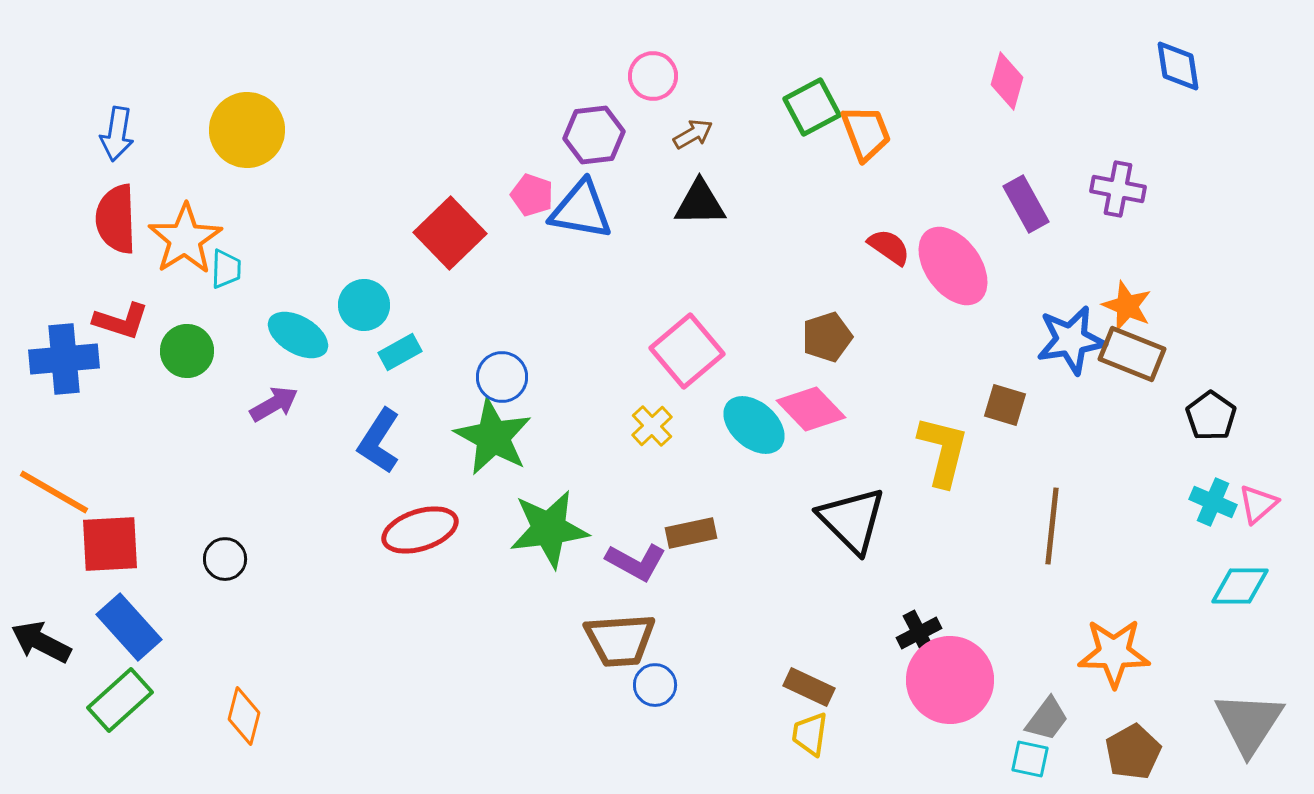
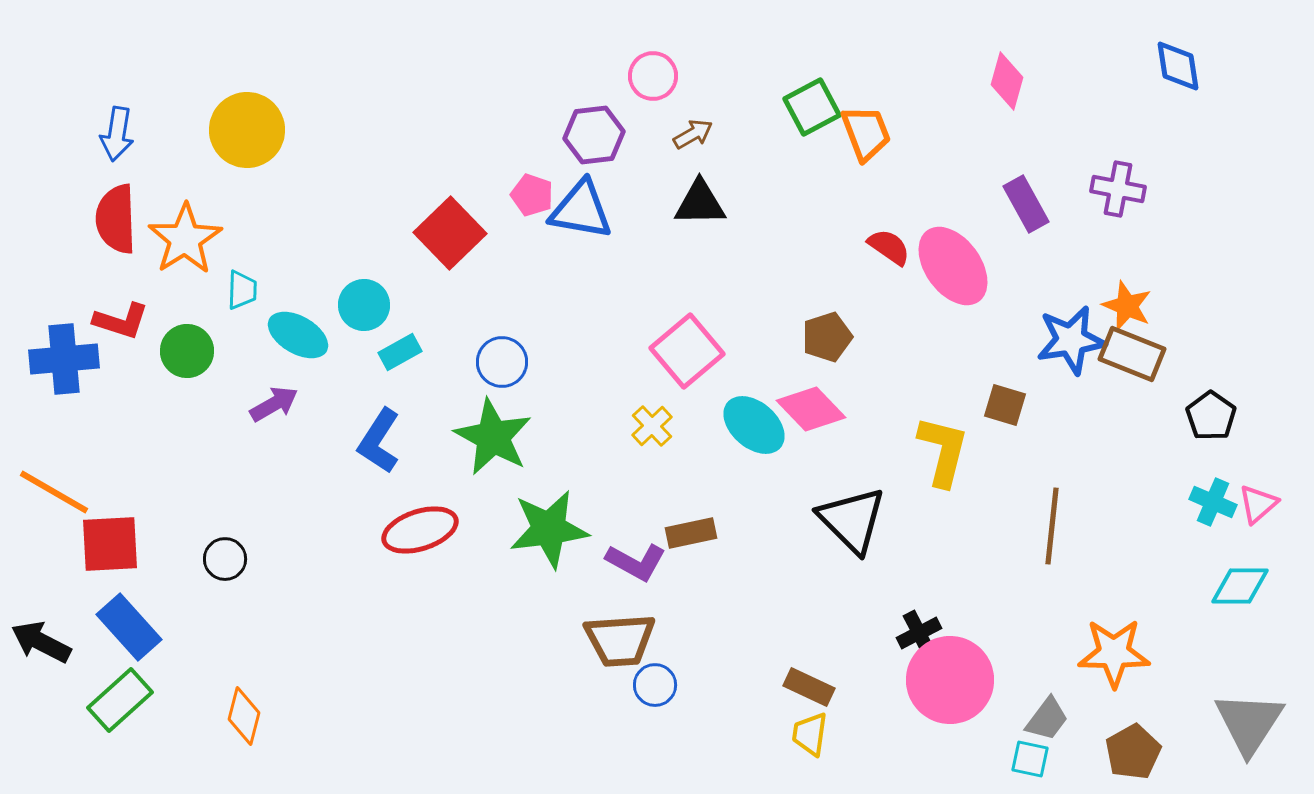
cyan trapezoid at (226, 269): moved 16 px right, 21 px down
blue circle at (502, 377): moved 15 px up
